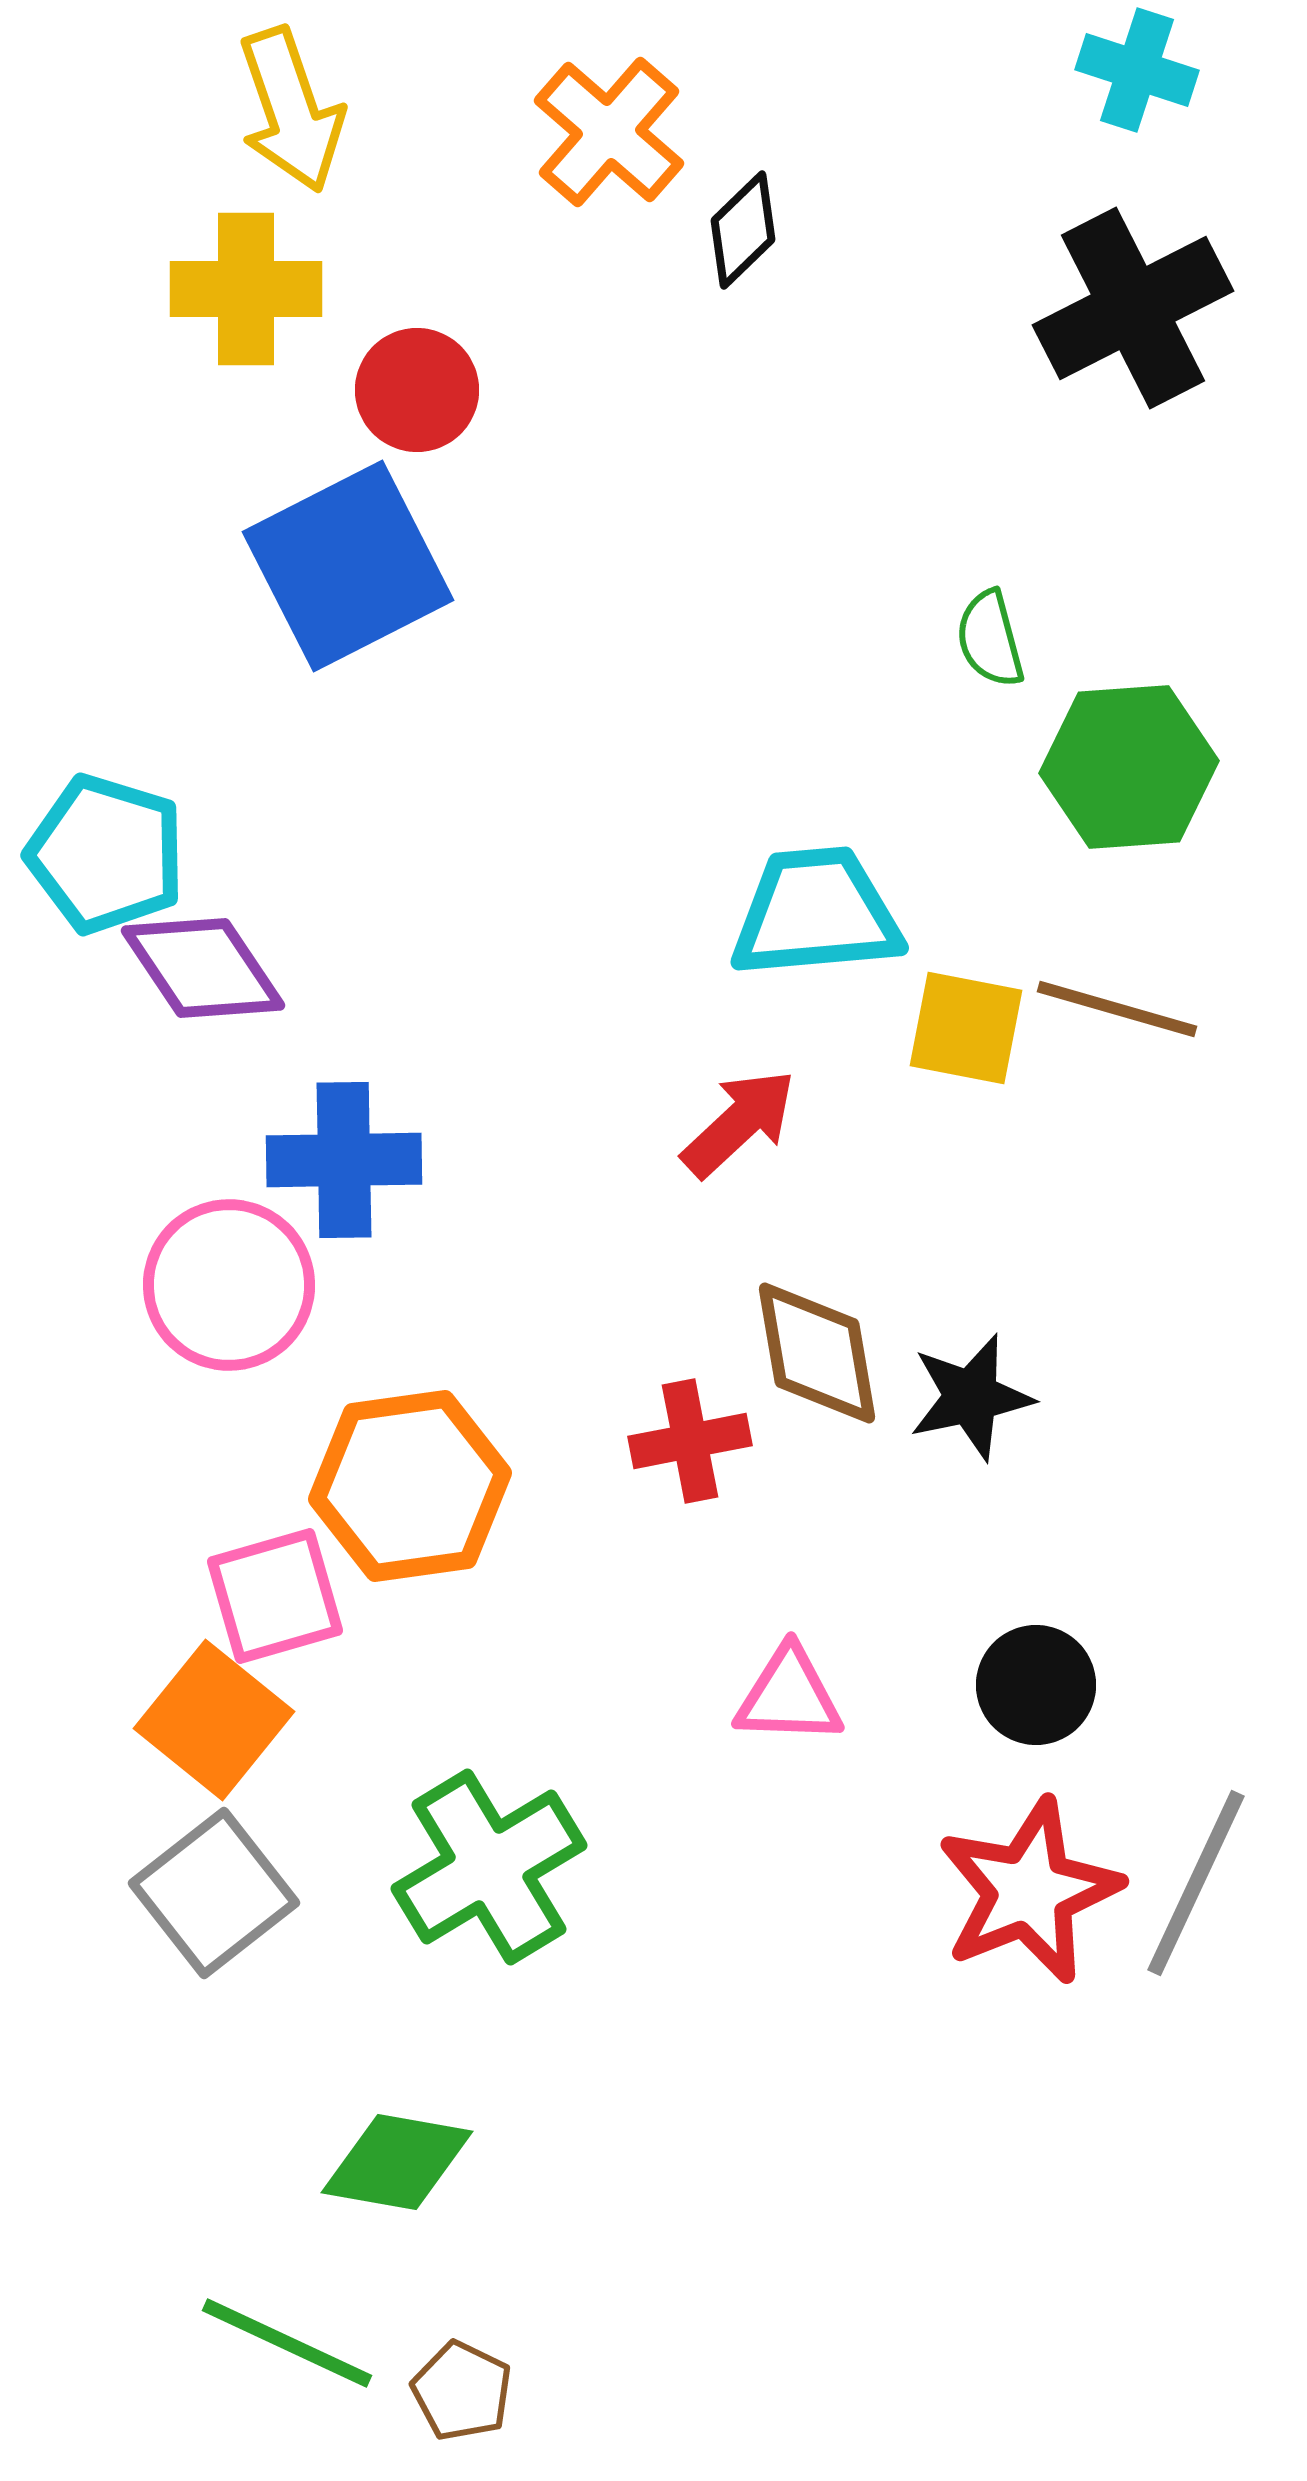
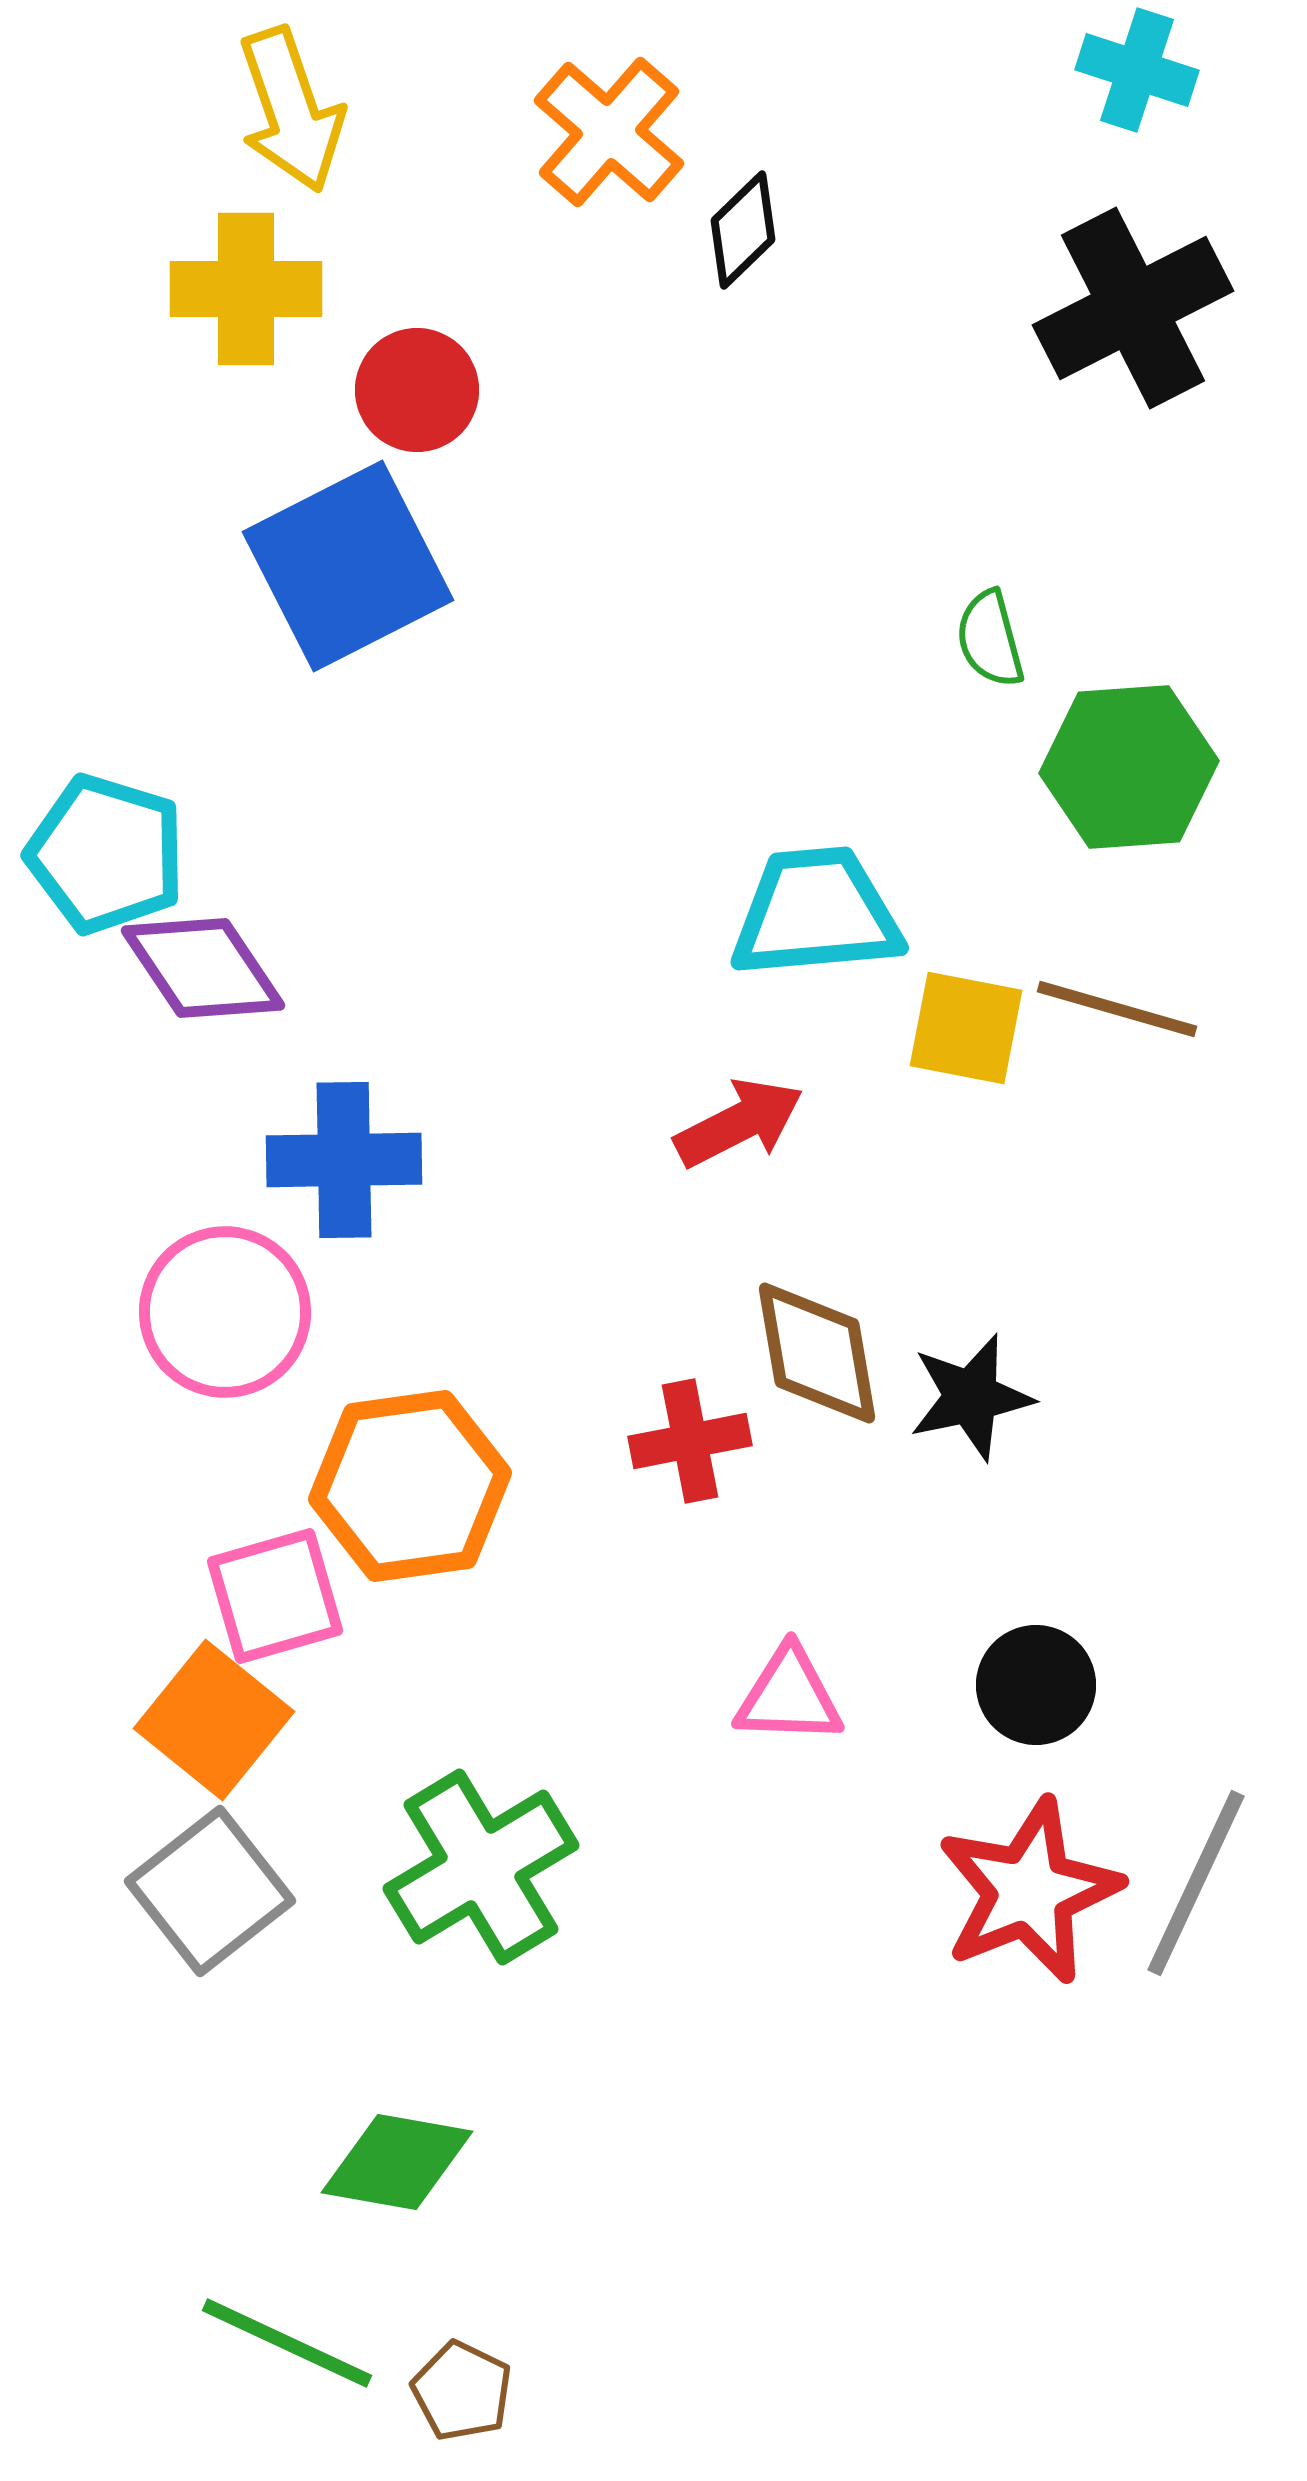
red arrow: rotated 16 degrees clockwise
pink circle: moved 4 px left, 27 px down
green cross: moved 8 px left
gray square: moved 4 px left, 2 px up
